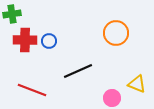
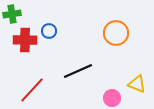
blue circle: moved 10 px up
red line: rotated 68 degrees counterclockwise
